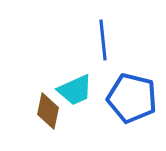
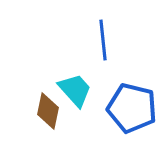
cyan trapezoid: rotated 108 degrees counterclockwise
blue pentagon: moved 10 px down
